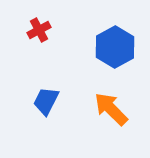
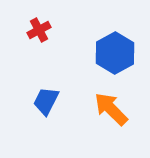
blue hexagon: moved 6 px down
